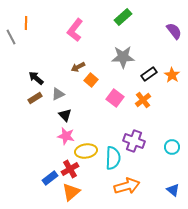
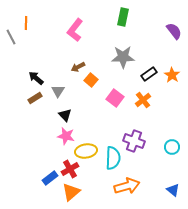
green rectangle: rotated 36 degrees counterclockwise
gray triangle: moved 3 px up; rotated 32 degrees counterclockwise
